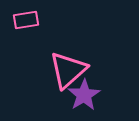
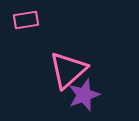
purple star: rotated 12 degrees clockwise
